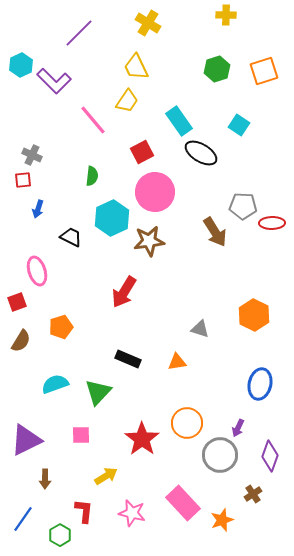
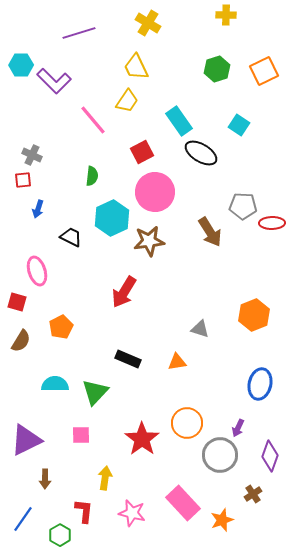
purple line at (79, 33): rotated 28 degrees clockwise
cyan hexagon at (21, 65): rotated 25 degrees clockwise
orange square at (264, 71): rotated 8 degrees counterclockwise
brown arrow at (215, 232): moved 5 px left
red square at (17, 302): rotated 36 degrees clockwise
orange hexagon at (254, 315): rotated 12 degrees clockwise
orange pentagon at (61, 327): rotated 10 degrees counterclockwise
cyan semicircle at (55, 384): rotated 20 degrees clockwise
green triangle at (98, 392): moved 3 px left
yellow arrow at (106, 476): moved 1 px left, 2 px down; rotated 50 degrees counterclockwise
